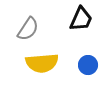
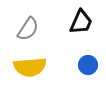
black trapezoid: moved 3 px down
yellow semicircle: moved 12 px left, 4 px down
